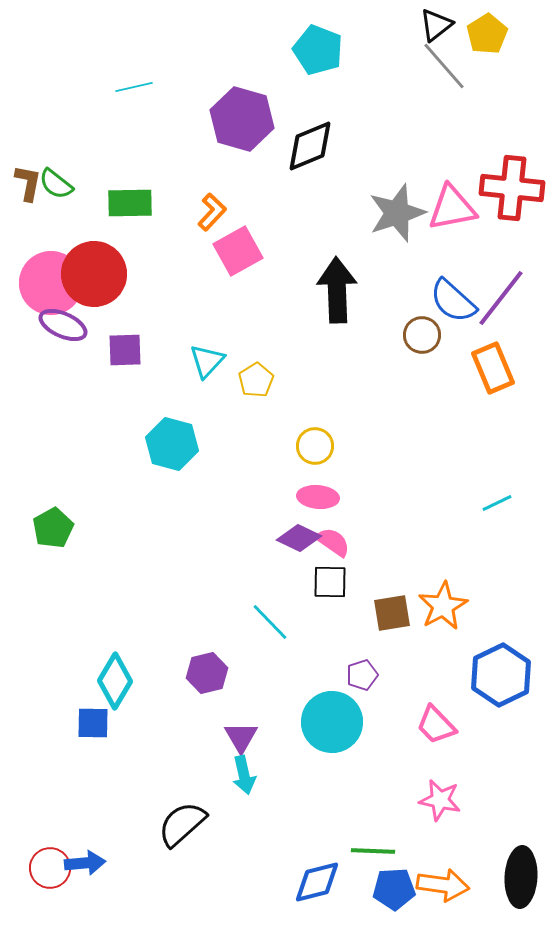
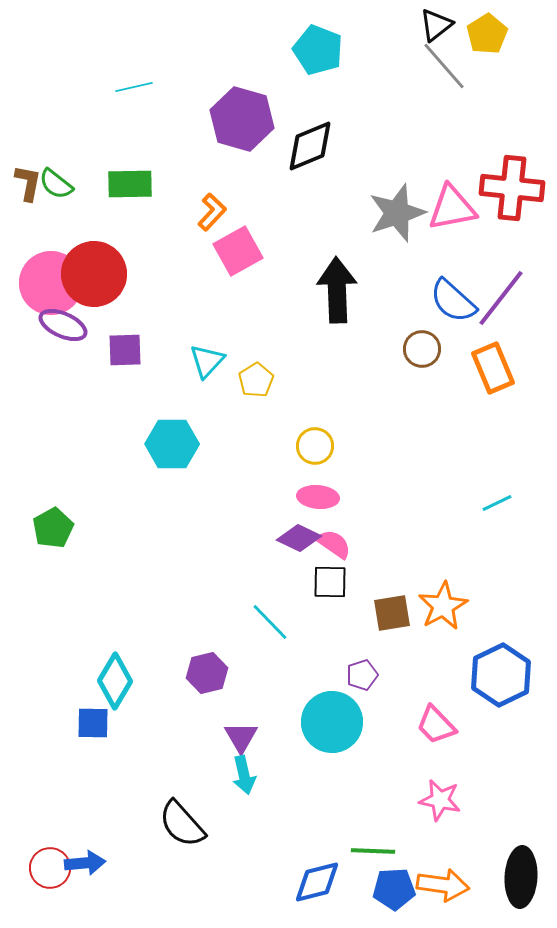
green rectangle at (130, 203): moved 19 px up
brown circle at (422, 335): moved 14 px down
cyan hexagon at (172, 444): rotated 15 degrees counterclockwise
pink semicircle at (333, 542): moved 1 px right, 2 px down
black semicircle at (182, 824): rotated 90 degrees counterclockwise
